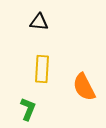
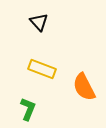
black triangle: rotated 42 degrees clockwise
yellow rectangle: rotated 72 degrees counterclockwise
